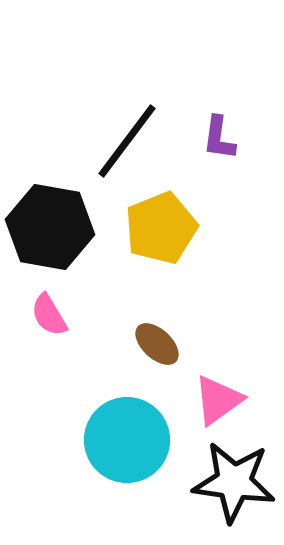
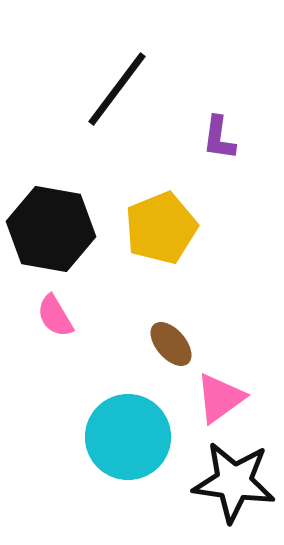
black line: moved 10 px left, 52 px up
black hexagon: moved 1 px right, 2 px down
pink semicircle: moved 6 px right, 1 px down
brown ellipse: moved 14 px right; rotated 6 degrees clockwise
pink triangle: moved 2 px right, 2 px up
cyan circle: moved 1 px right, 3 px up
